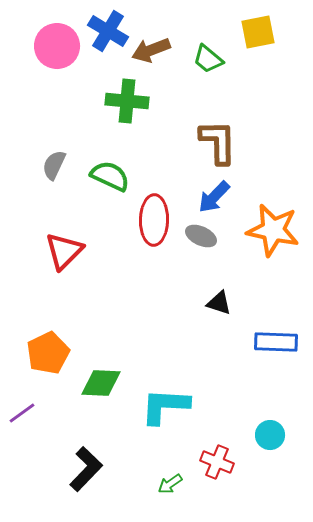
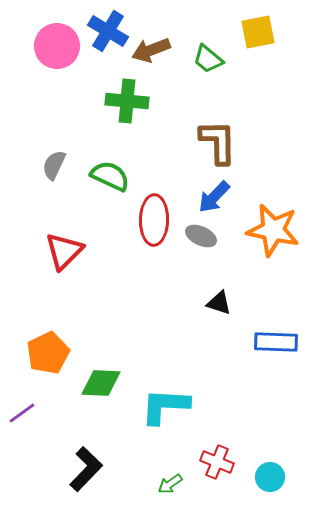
cyan circle: moved 42 px down
